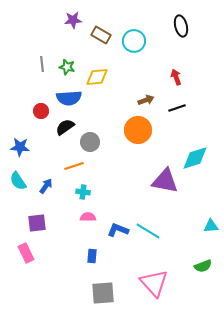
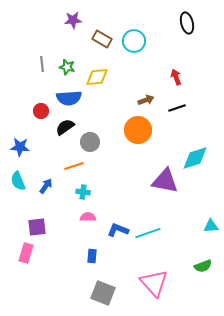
black ellipse: moved 6 px right, 3 px up
brown rectangle: moved 1 px right, 4 px down
cyan semicircle: rotated 12 degrees clockwise
purple square: moved 4 px down
cyan line: moved 2 px down; rotated 50 degrees counterclockwise
pink rectangle: rotated 42 degrees clockwise
gray square: rotated 25 degrees clockwise
